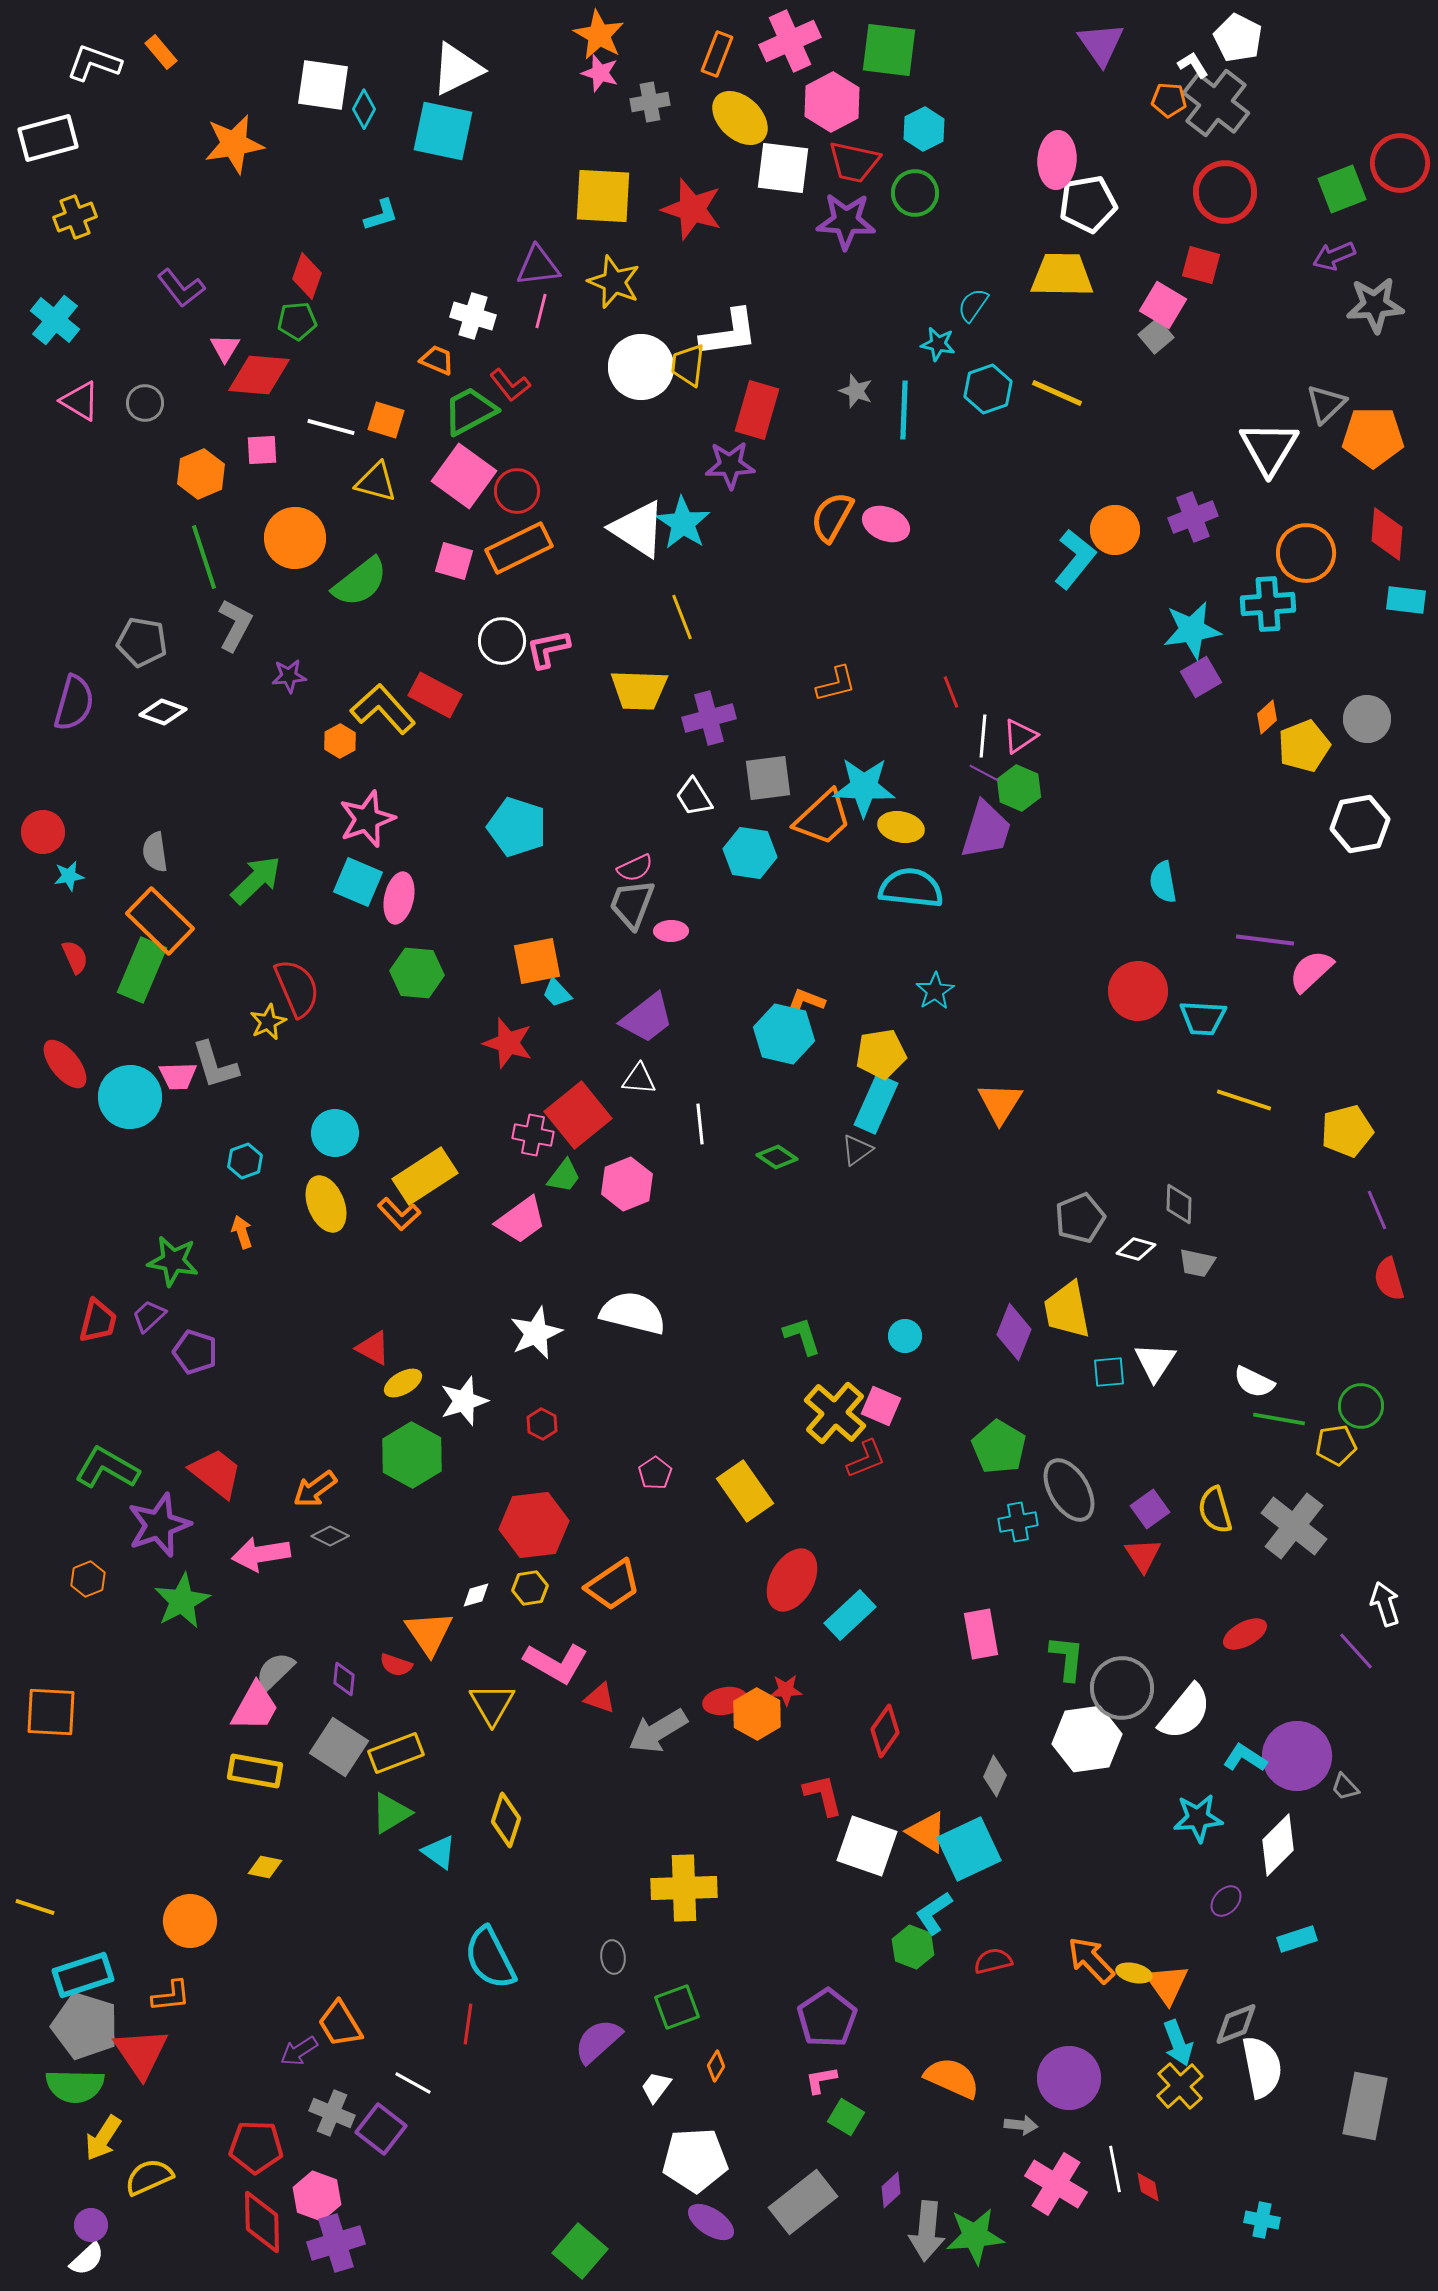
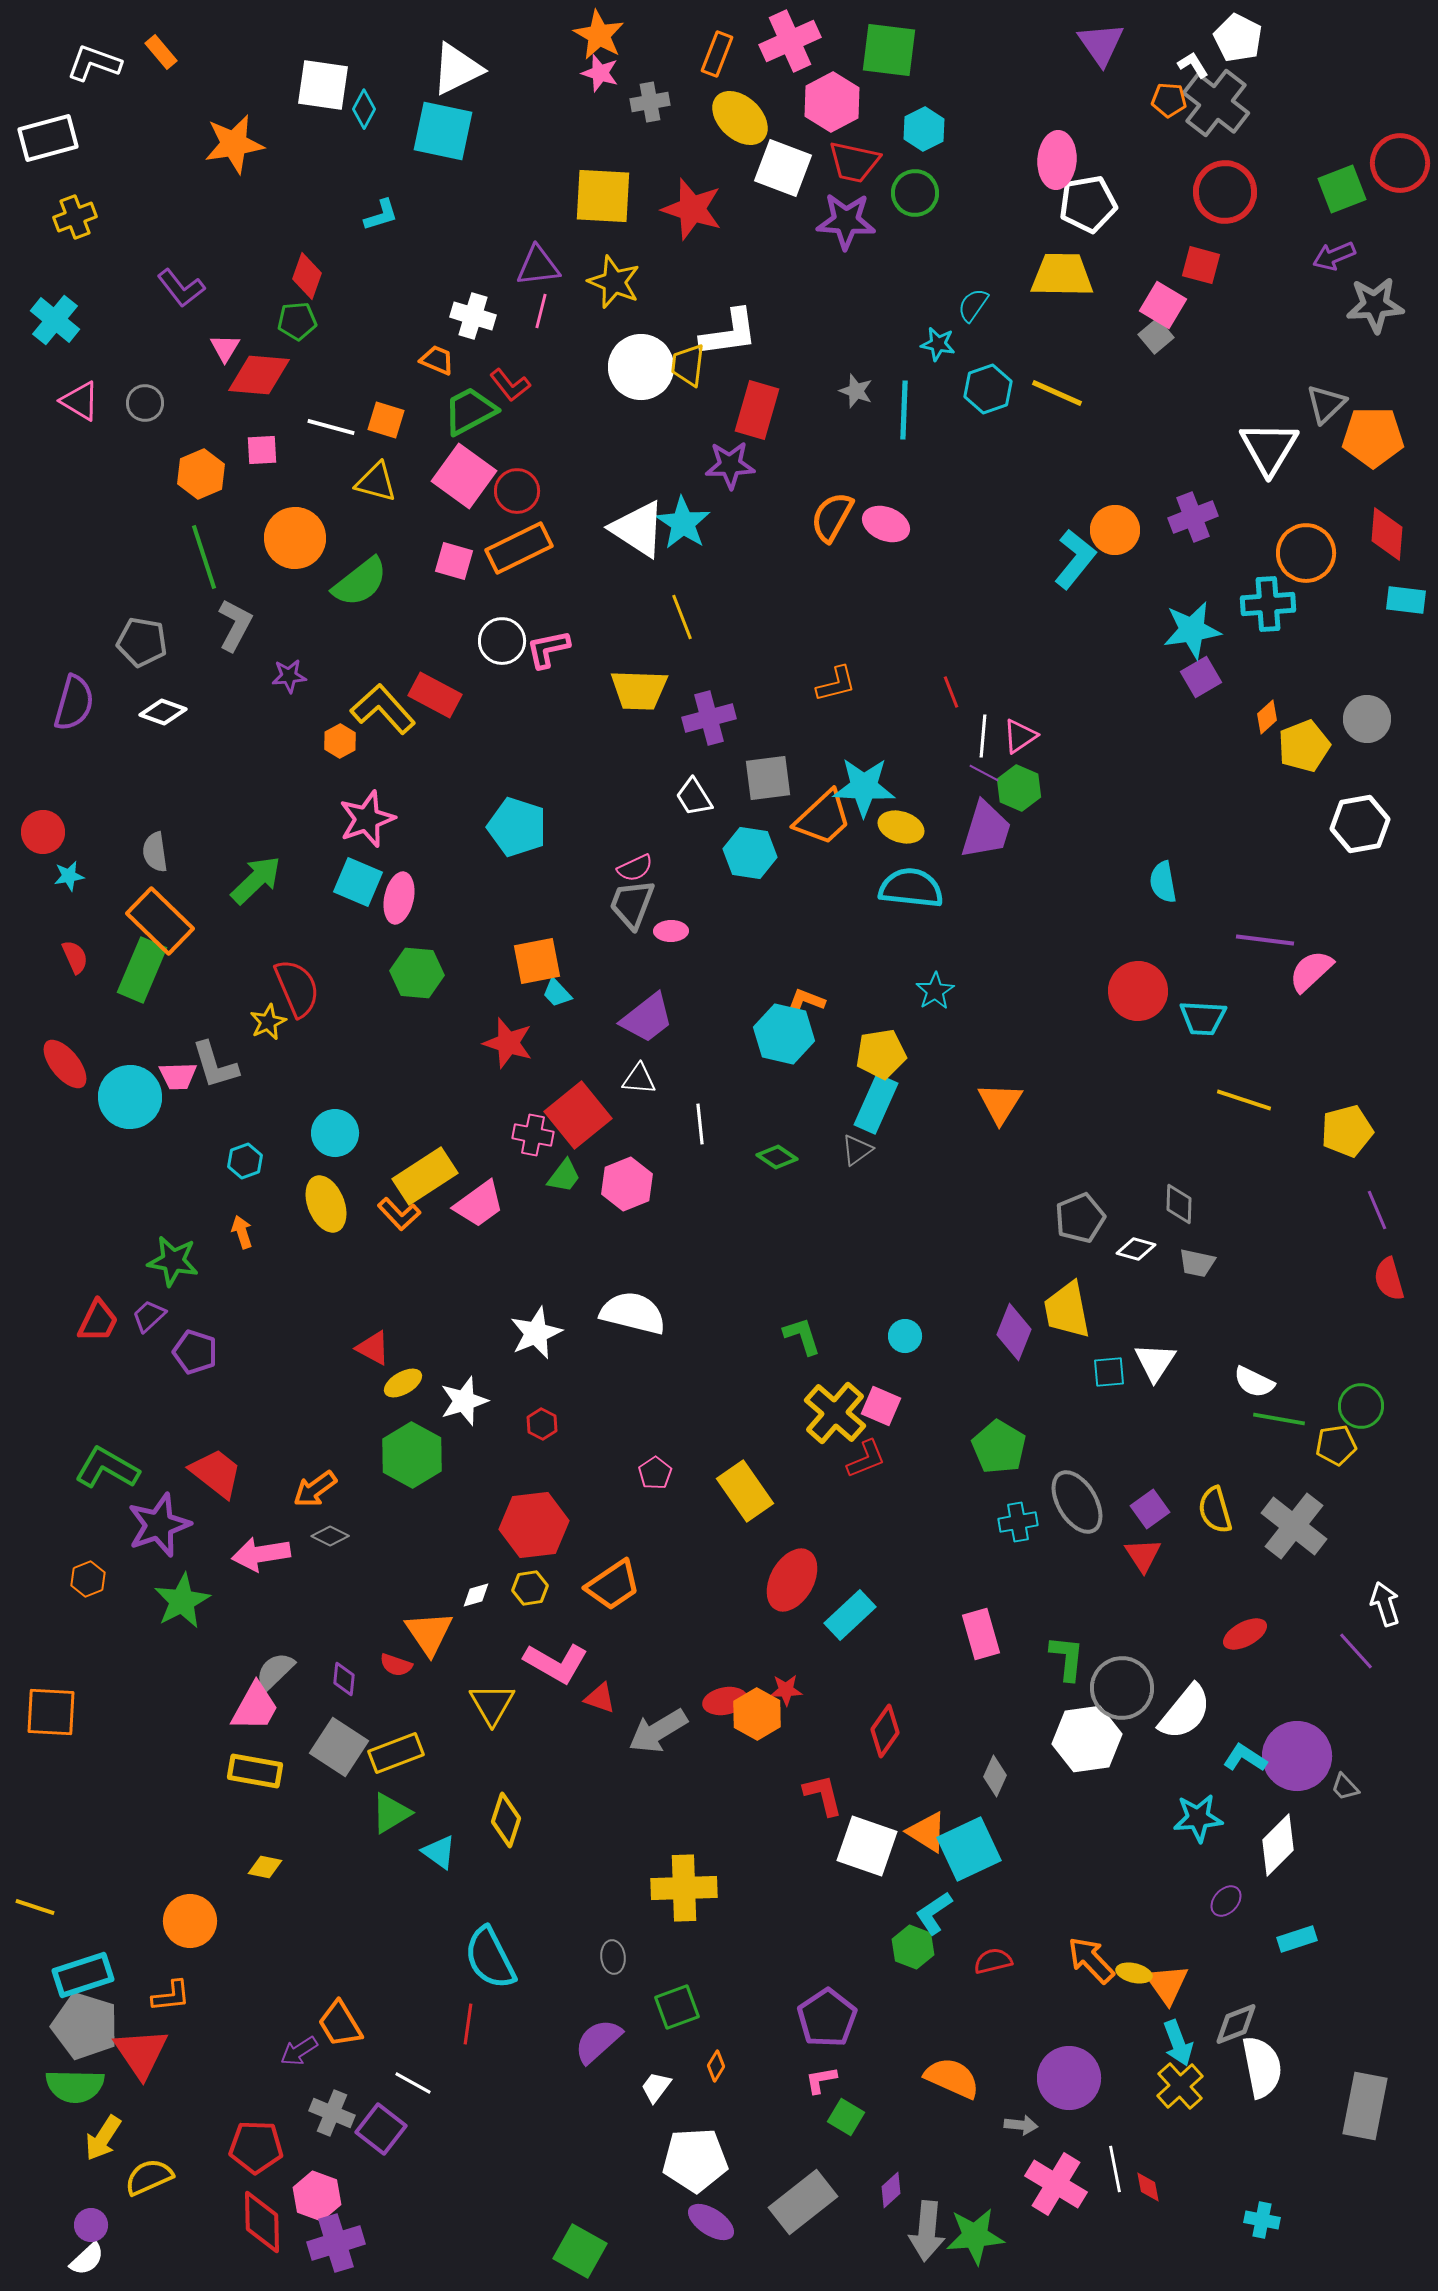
white square at (783, 168): rotated 14 degrees clockwise
yellow ellipse at (901, 827): rotated 6 degrees clockwise
pink trapezoid at (521, 1220): moved 42 px left, 16 px up
red trapezoid at (98, 1321): rotated 12 degrees clockwise
gray ellipse at (1069, 1490): moved 8 px right, 12 px down
pink rectangle at (981, 1634): rotated 6 degrees counterclockwise
green square at (580, 2251): rotated 12 degrees counterclockwise
